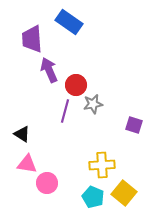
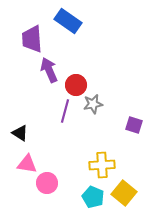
blue rectangle: moved 1 px left, 1 px up
black triangle: moved 2 px left, 1 px up
